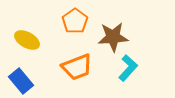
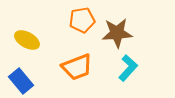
orange pentagon: moved 7 px right, 1 px up; rotated 25 degrees clockwise
brown star: moved 4 px right, 4 px up
